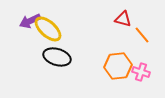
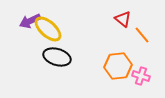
red triangle: rotated 24 degrees clockwise
pink cross: moved 4 px down
